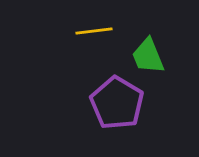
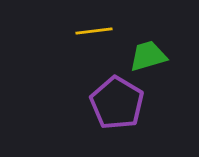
green trapezoid: rotated 96 degrees clockwise
